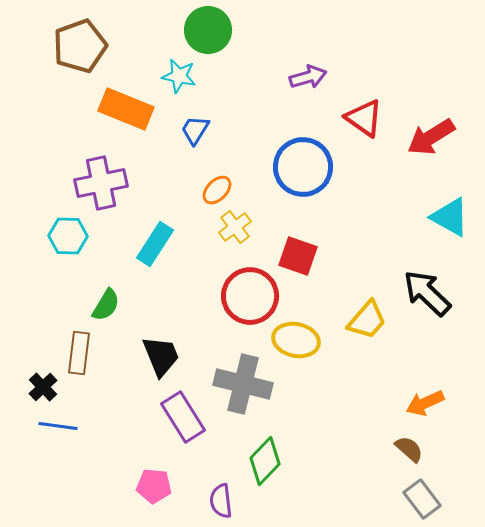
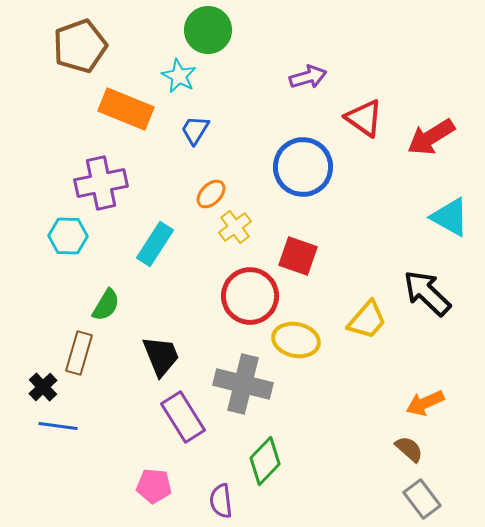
cyan star: rotated 16 degrees clockwise
orange ellipse: moved 6 px left, 4 px down
brown rectangle: rotated 9 degrees clockwise
